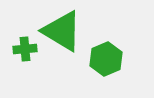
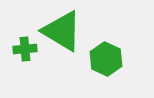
green hexagon: rotated 12 degrees counterclockwise
